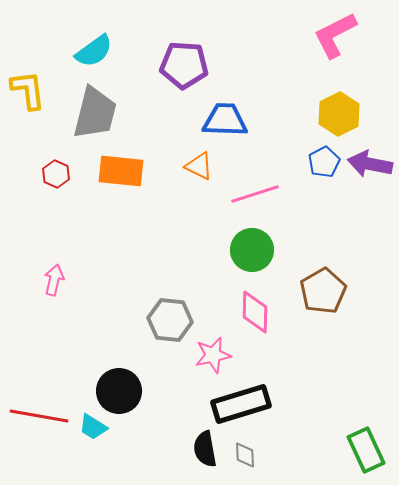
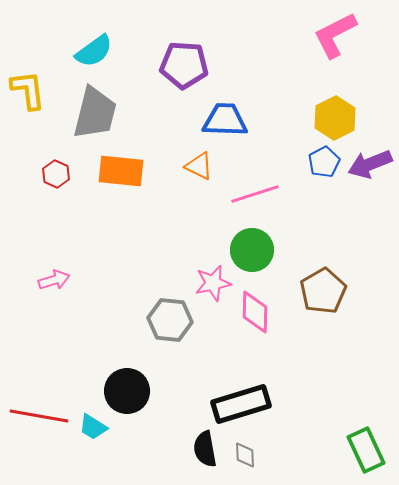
yellow hexagon: moved 4 px left, 4 px down
purple arrow: rotated 33 degrees counterclockwise
pink arrow: rotated 60 degrees clockwise
pink star: moved 72 px up
black circle: moved 8 px right
